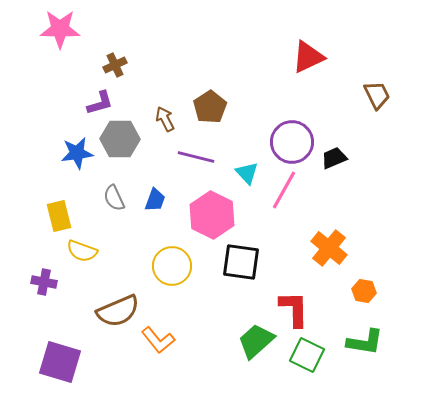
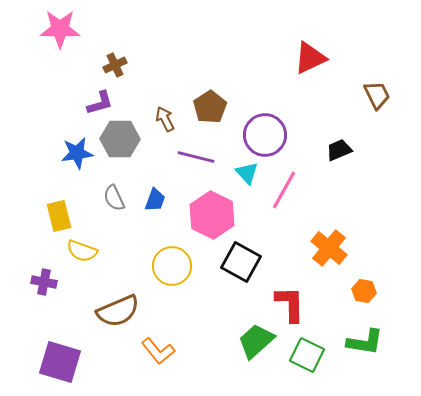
red triangle: moved 2 px right, 1 px down
purple circle: moved 27 px left, 7 px up
black trapezoid: moved 5 px right, 8 px up
black square: rotated 21 degrees clockwise
red L-shape: moved 4 px left, 5 px up
orange L-shape: moved 11 px down
